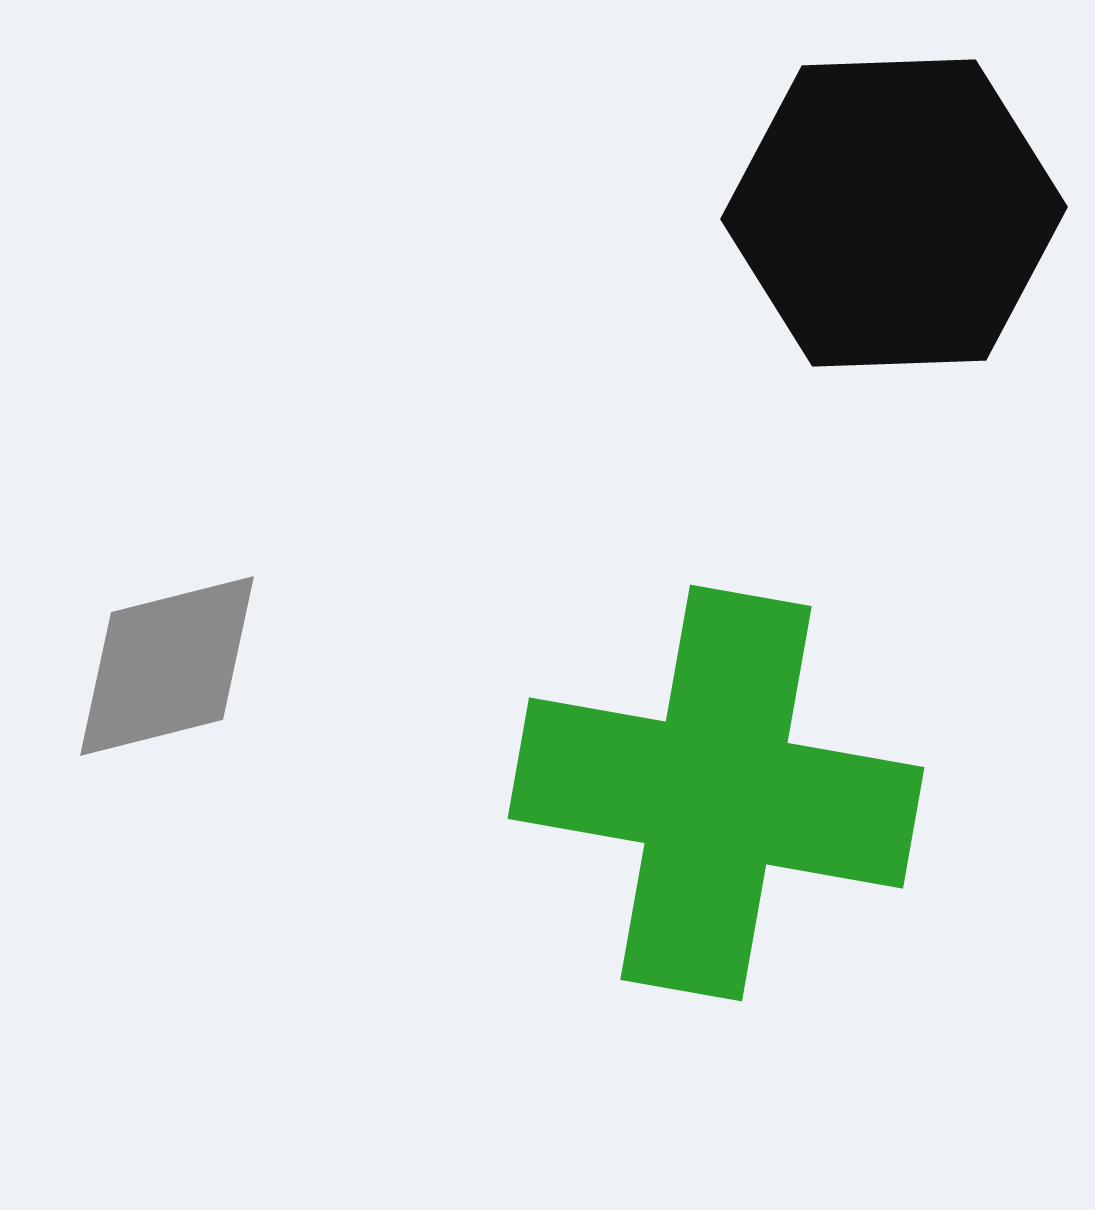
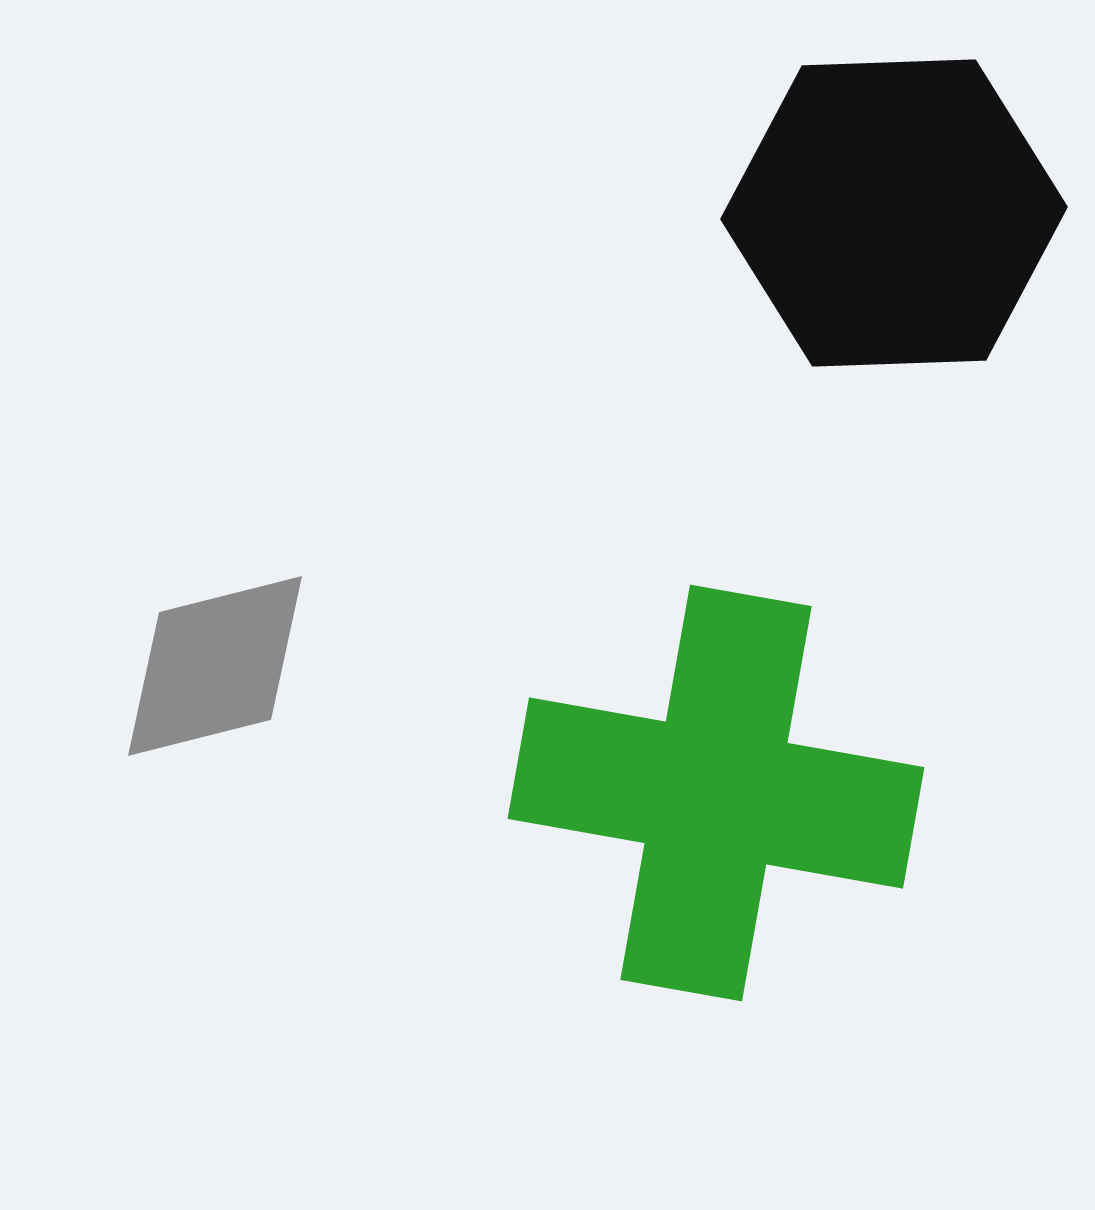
gray diamond: moved 48 px right
